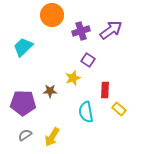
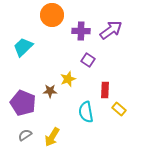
purple cross: rotated 18 degrees clockwise
yellow star: moved 5 px left, 1 px down
purple pentagon: rotated 20 degrees clockwise
